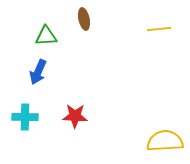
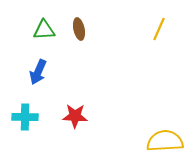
brown ellipse: moved 5 px left, 10 px down
yellow line: rotated 60 degrees counterclockwise
green triangle: moved 2 px left, 6 px up
